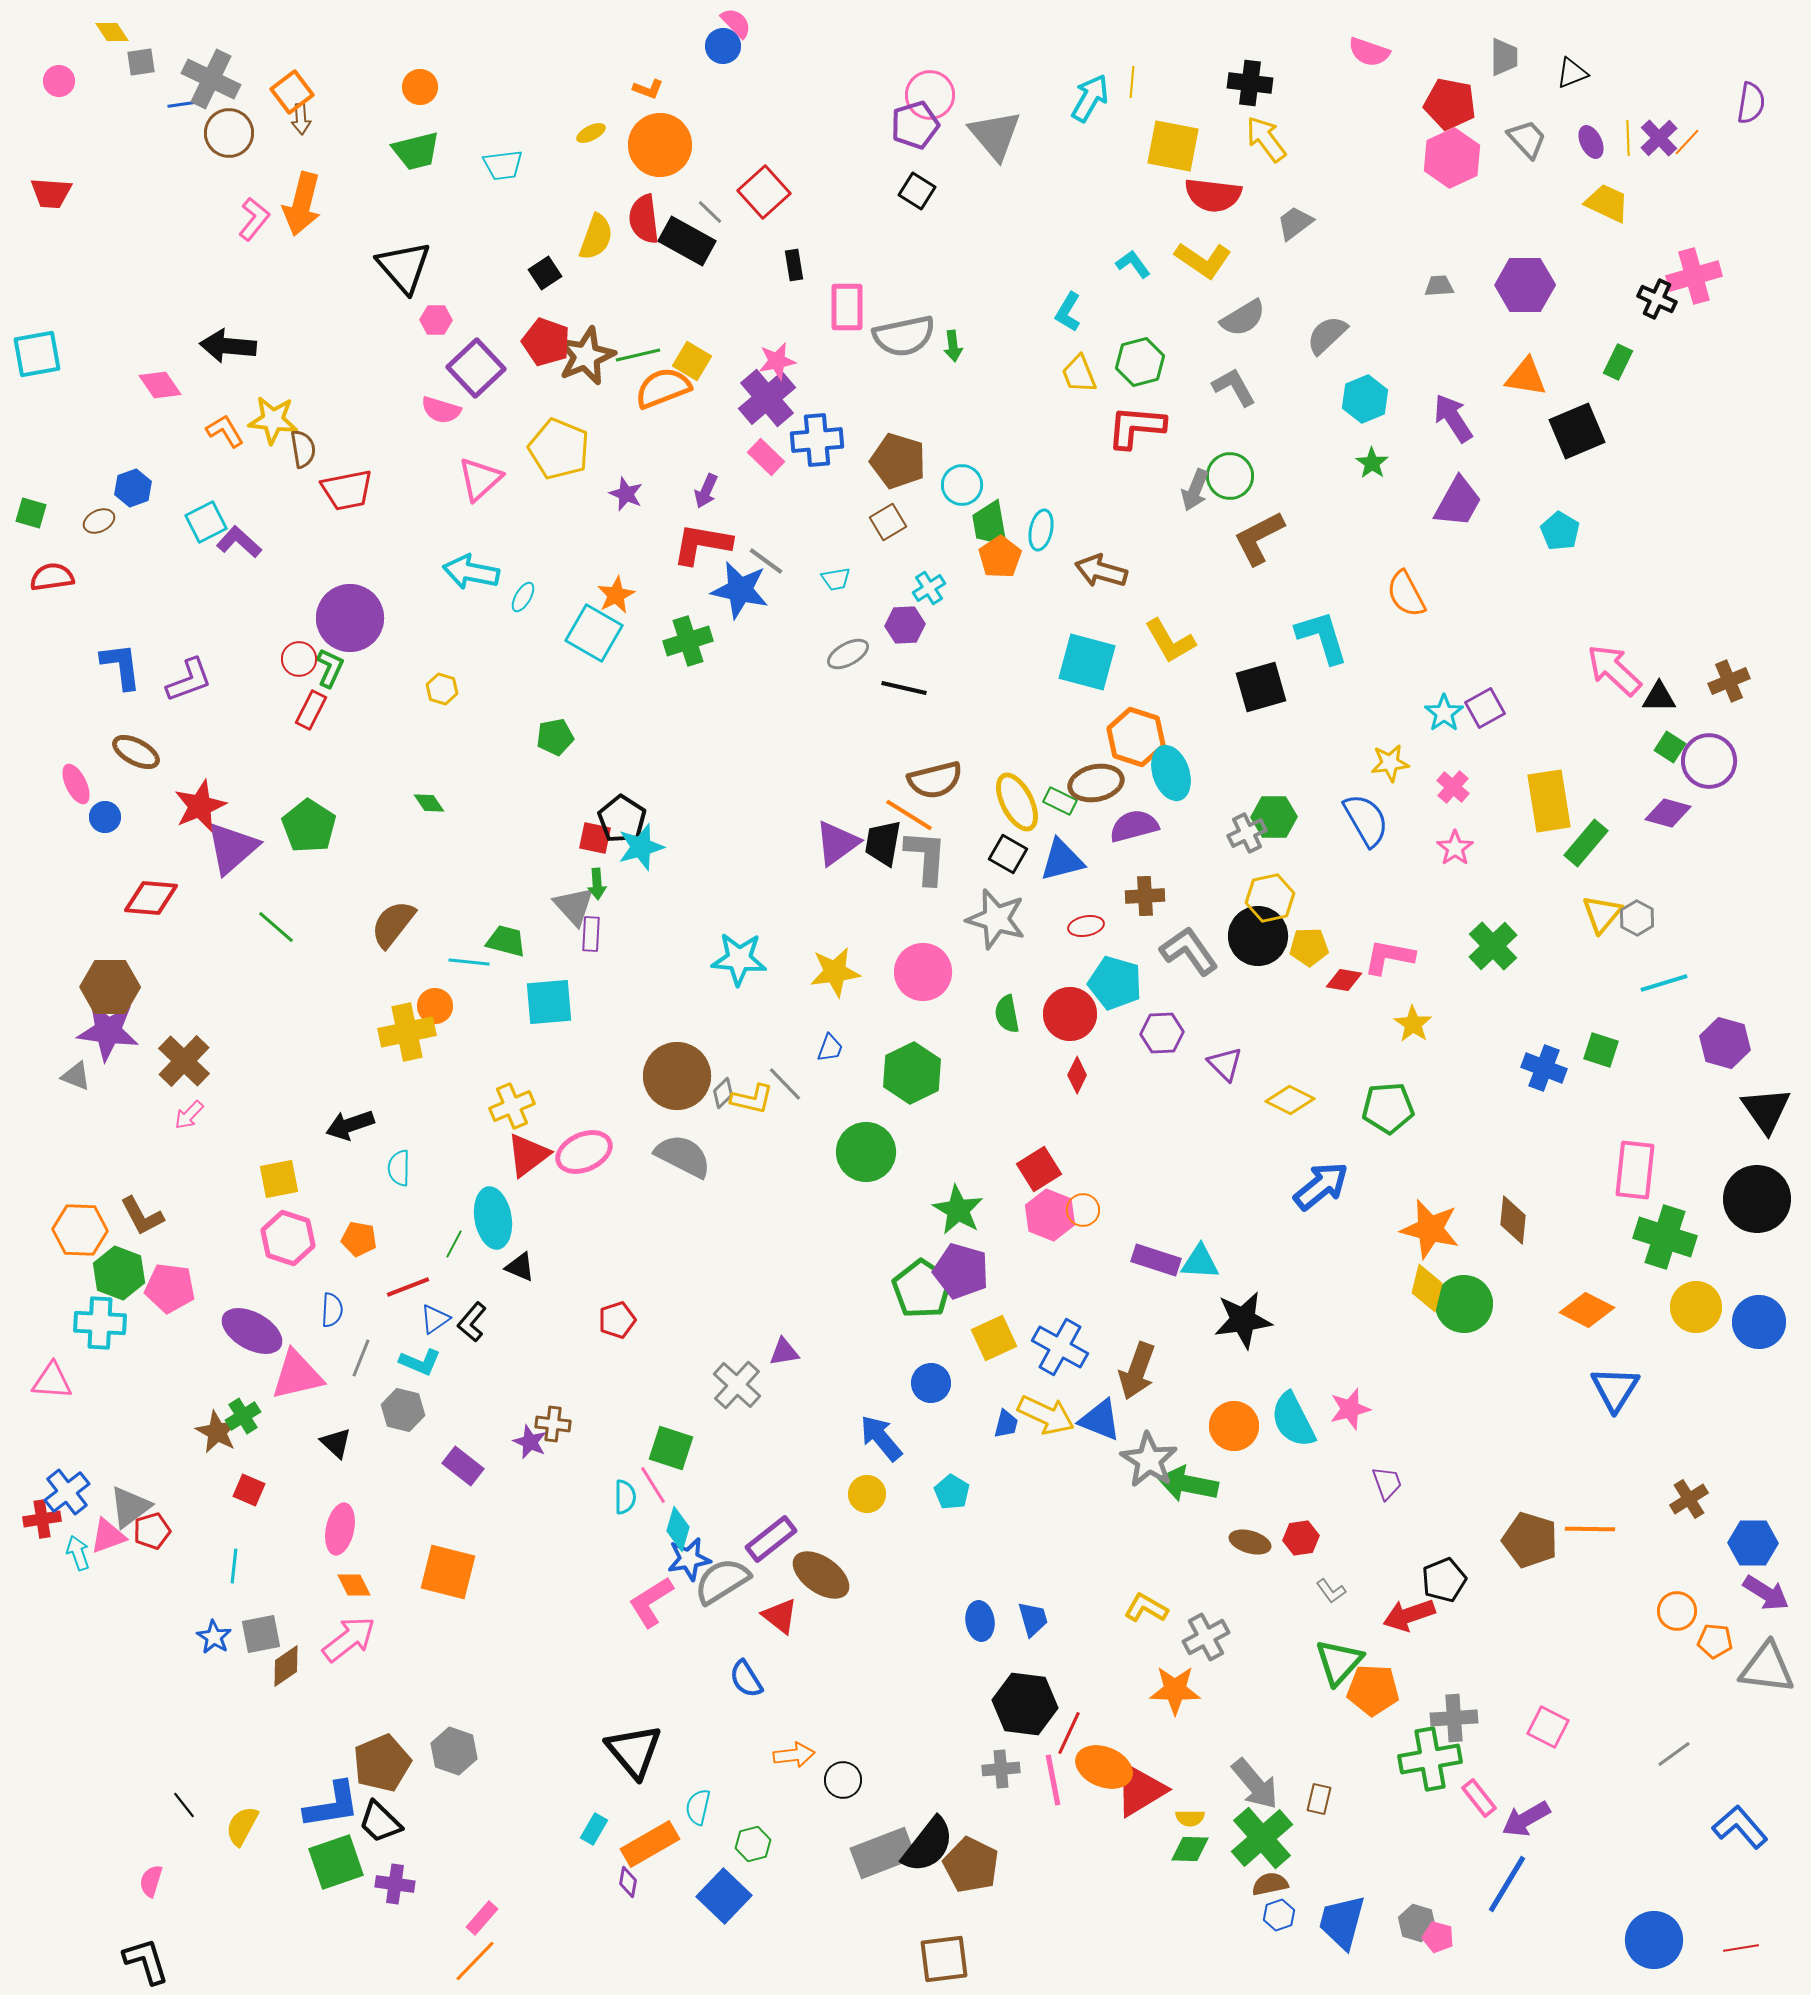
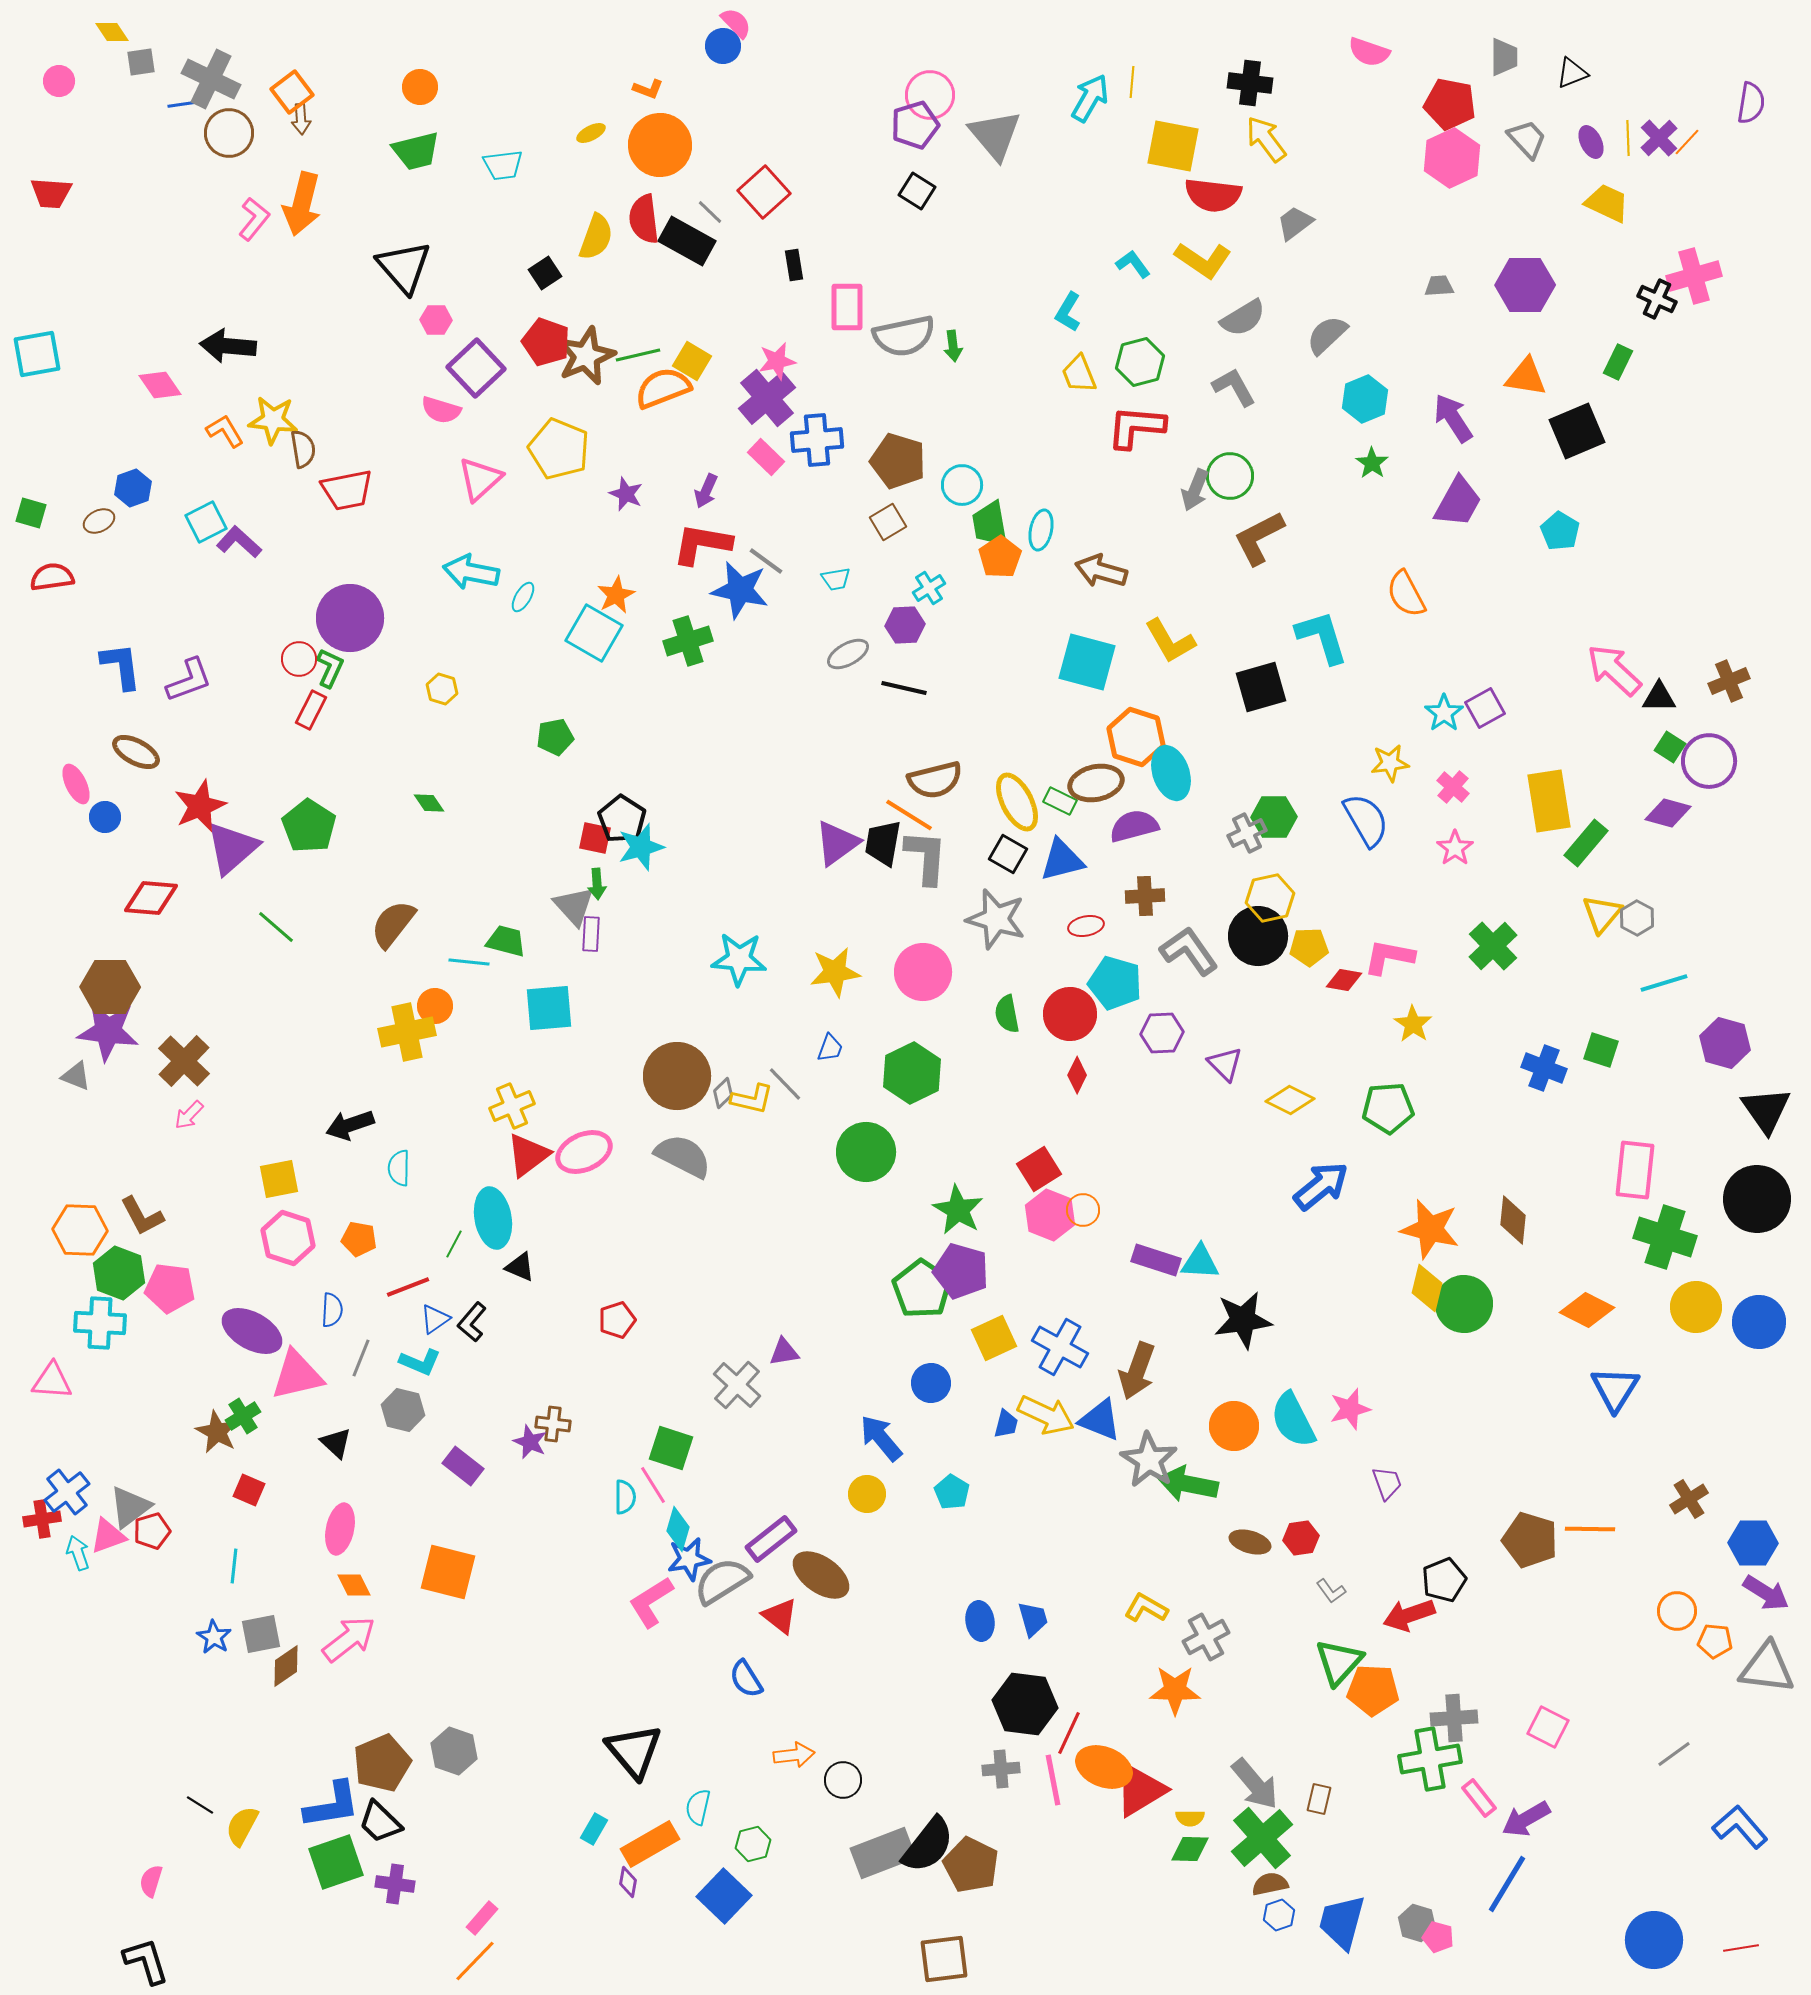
cyan square at (549, 1002): moved 6 px down
black line at (184, 1805): moved 16 px right; rotated 20 degrees counterclockwise
